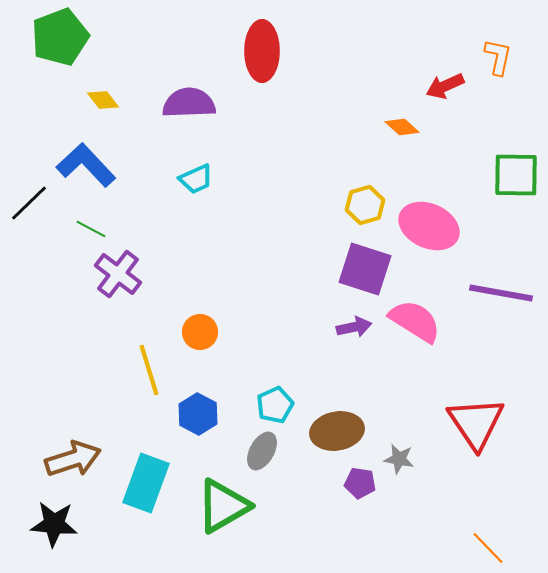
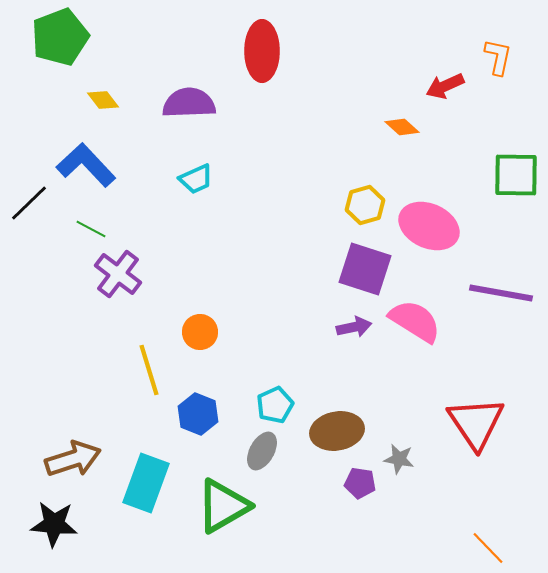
blue hexagon: rotated 6 degrees counterclockwise
